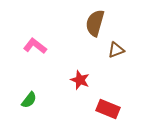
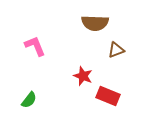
brown semicircle: rotated 104 degrees counterclockwise
pink L-shape: rotated 30 degrees clockwise
red star: moved 3 px right, 4 px up
red rectangle: moved 13 px up
